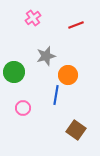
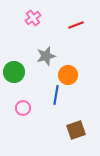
brown square: rotated 36 degrees clockwise
